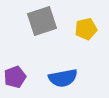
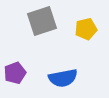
purple pentagon: moved 4 px up
